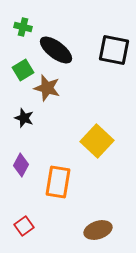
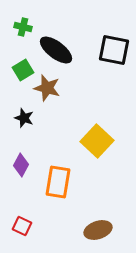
red square: moved 2 px left; rotated 30 degrees counterclockwise
